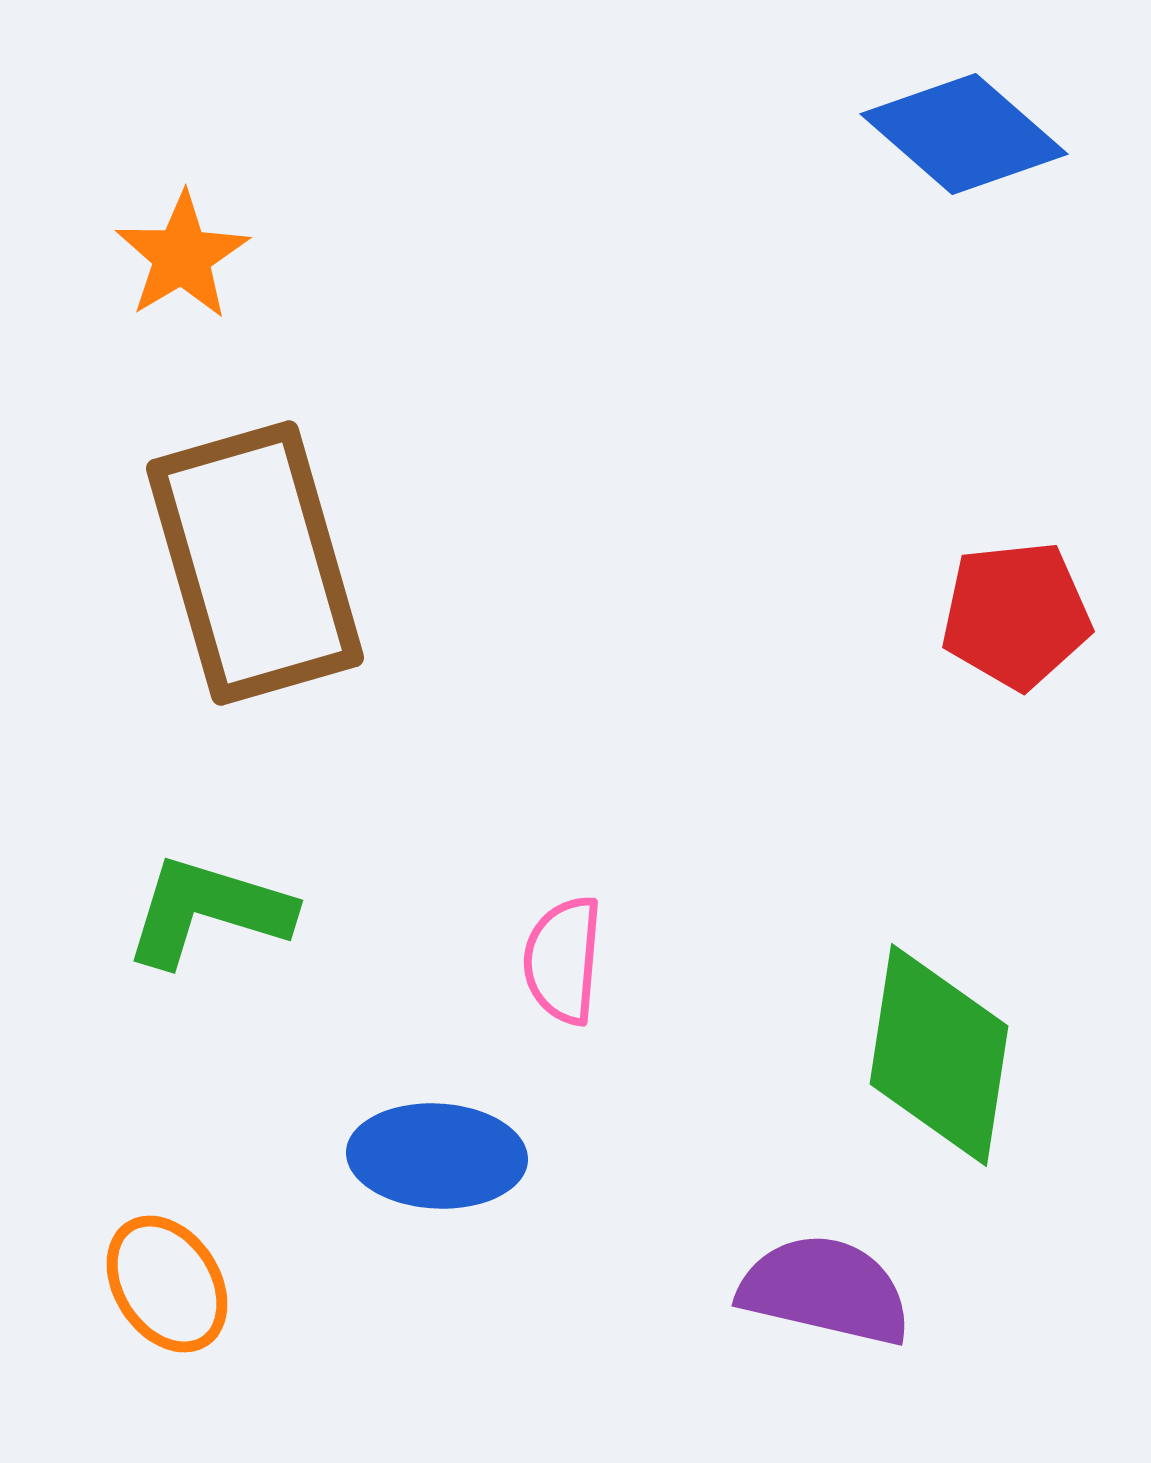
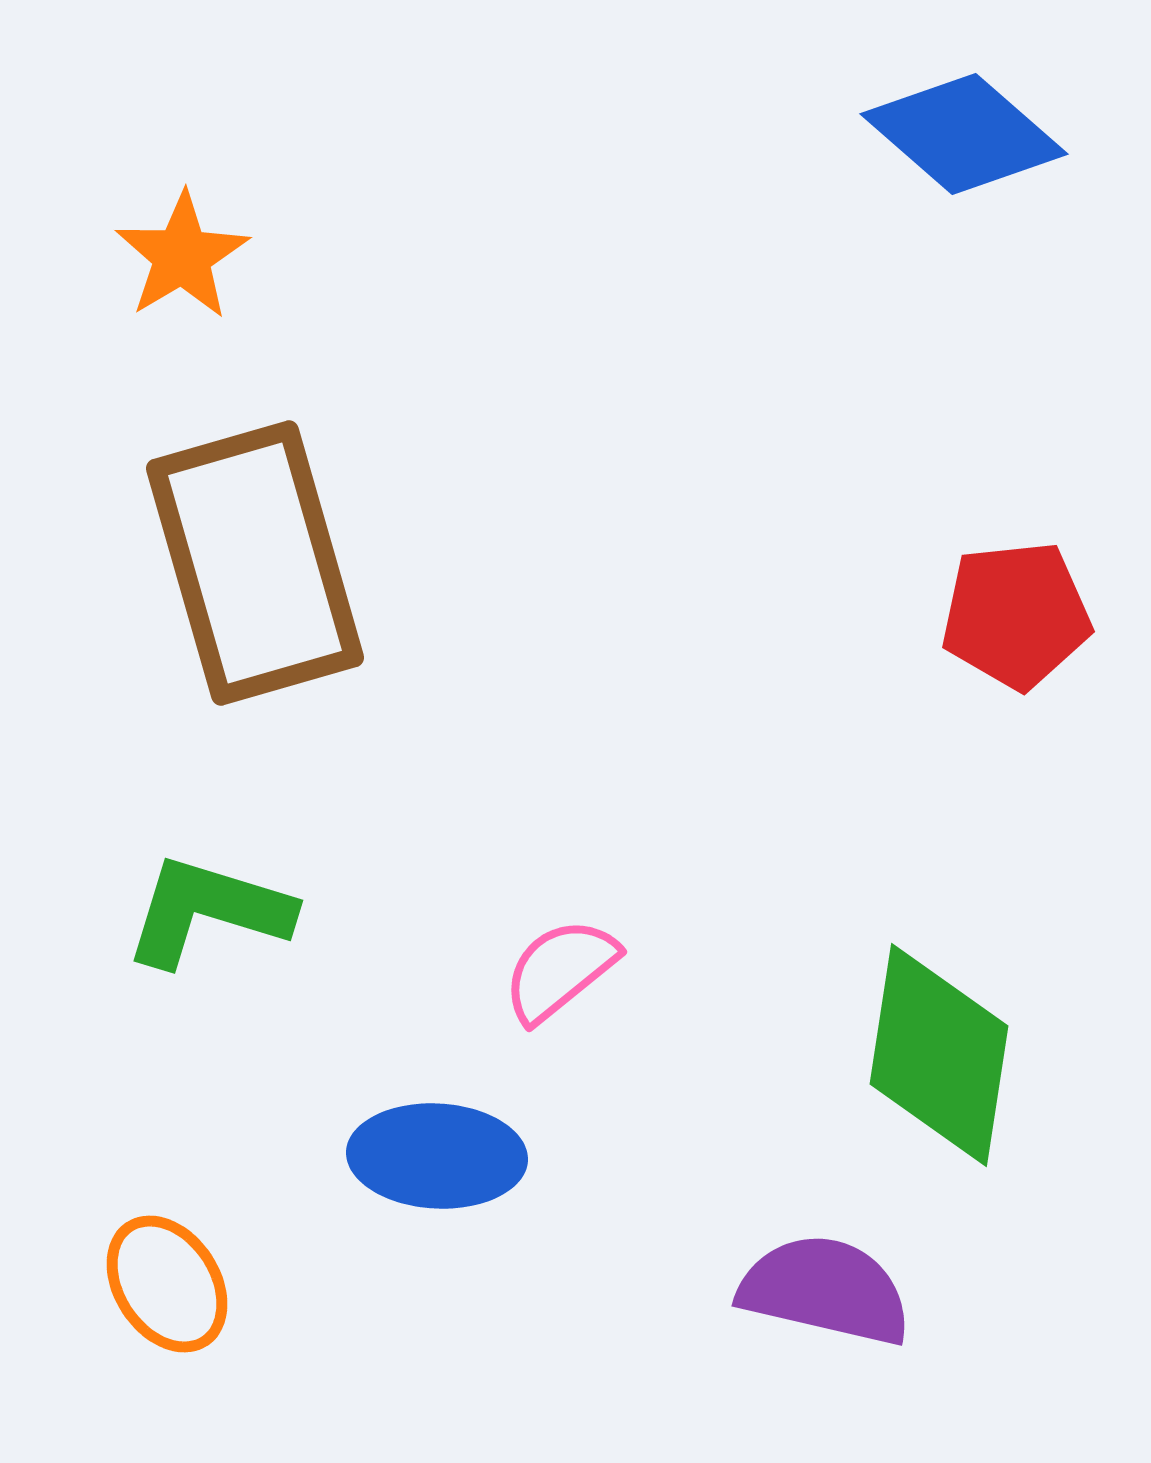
pink semicircle: moved 3 px left, 10 px down; rotated 46 degrees clockwise
